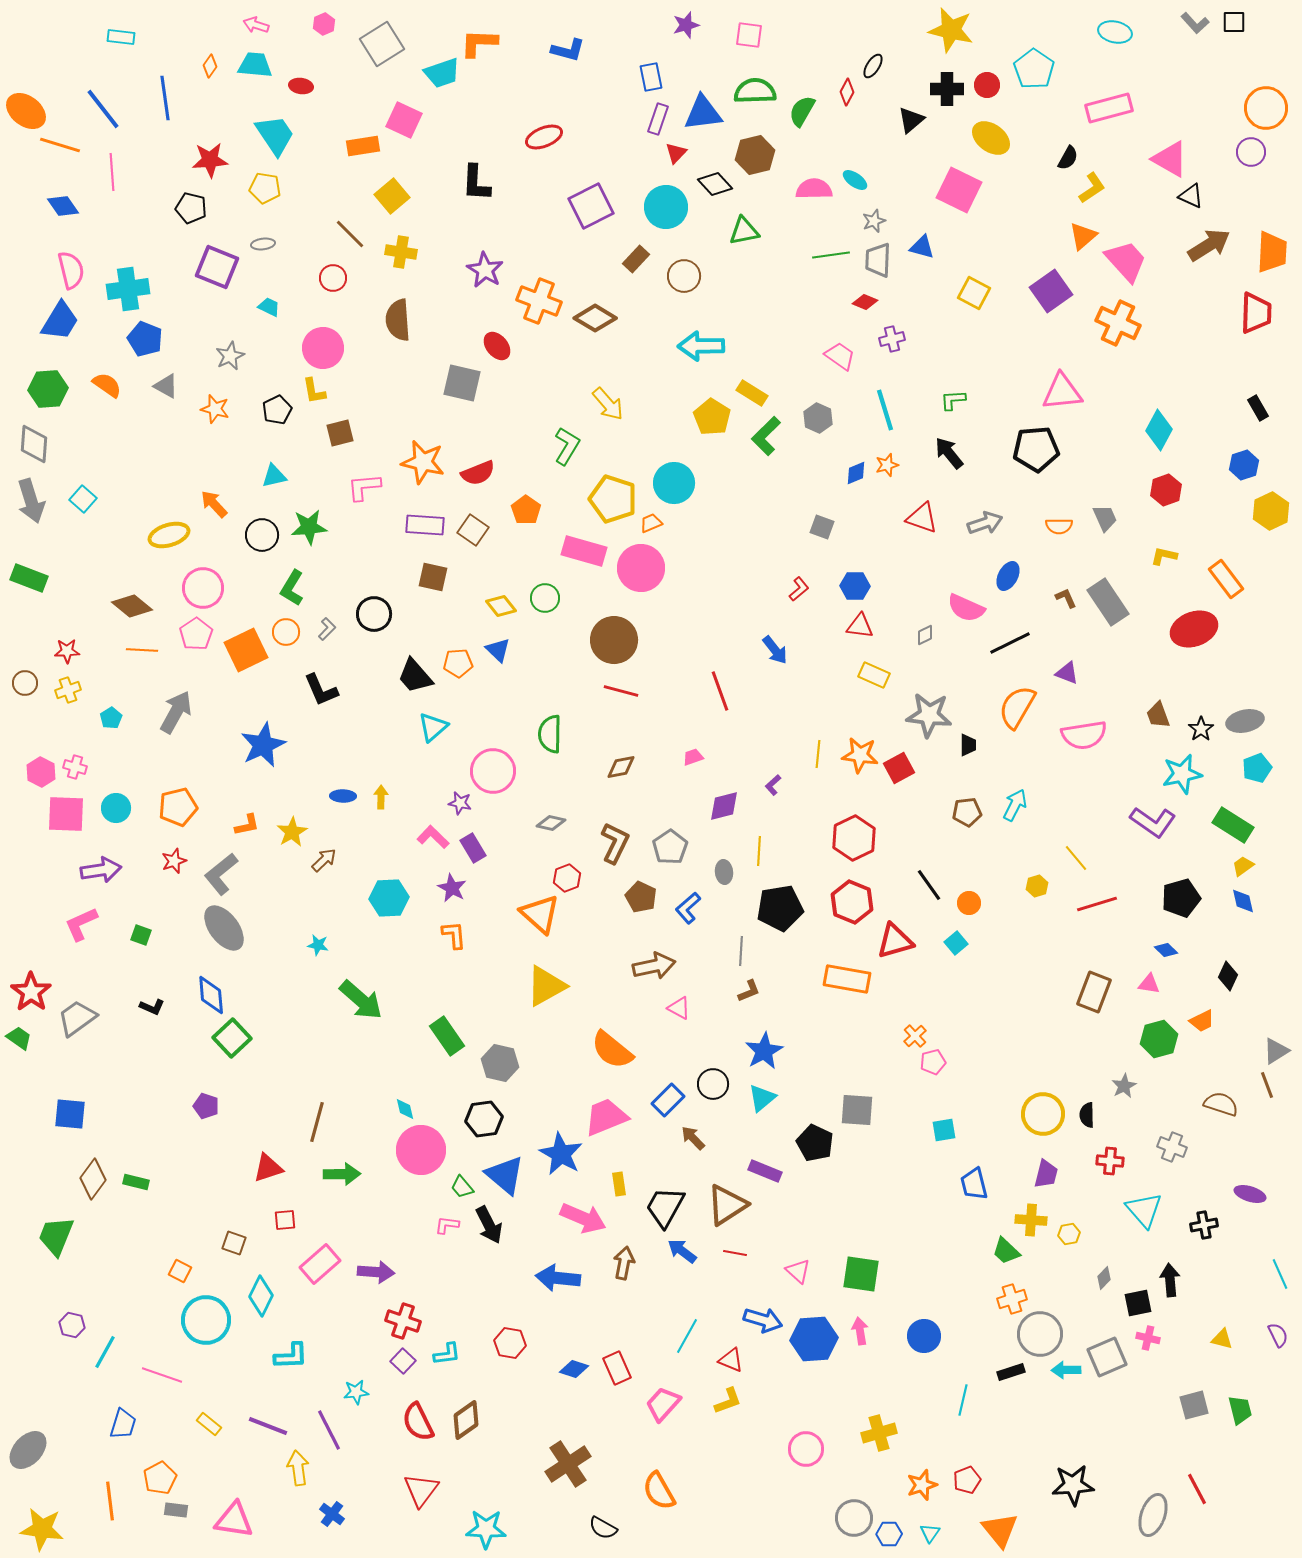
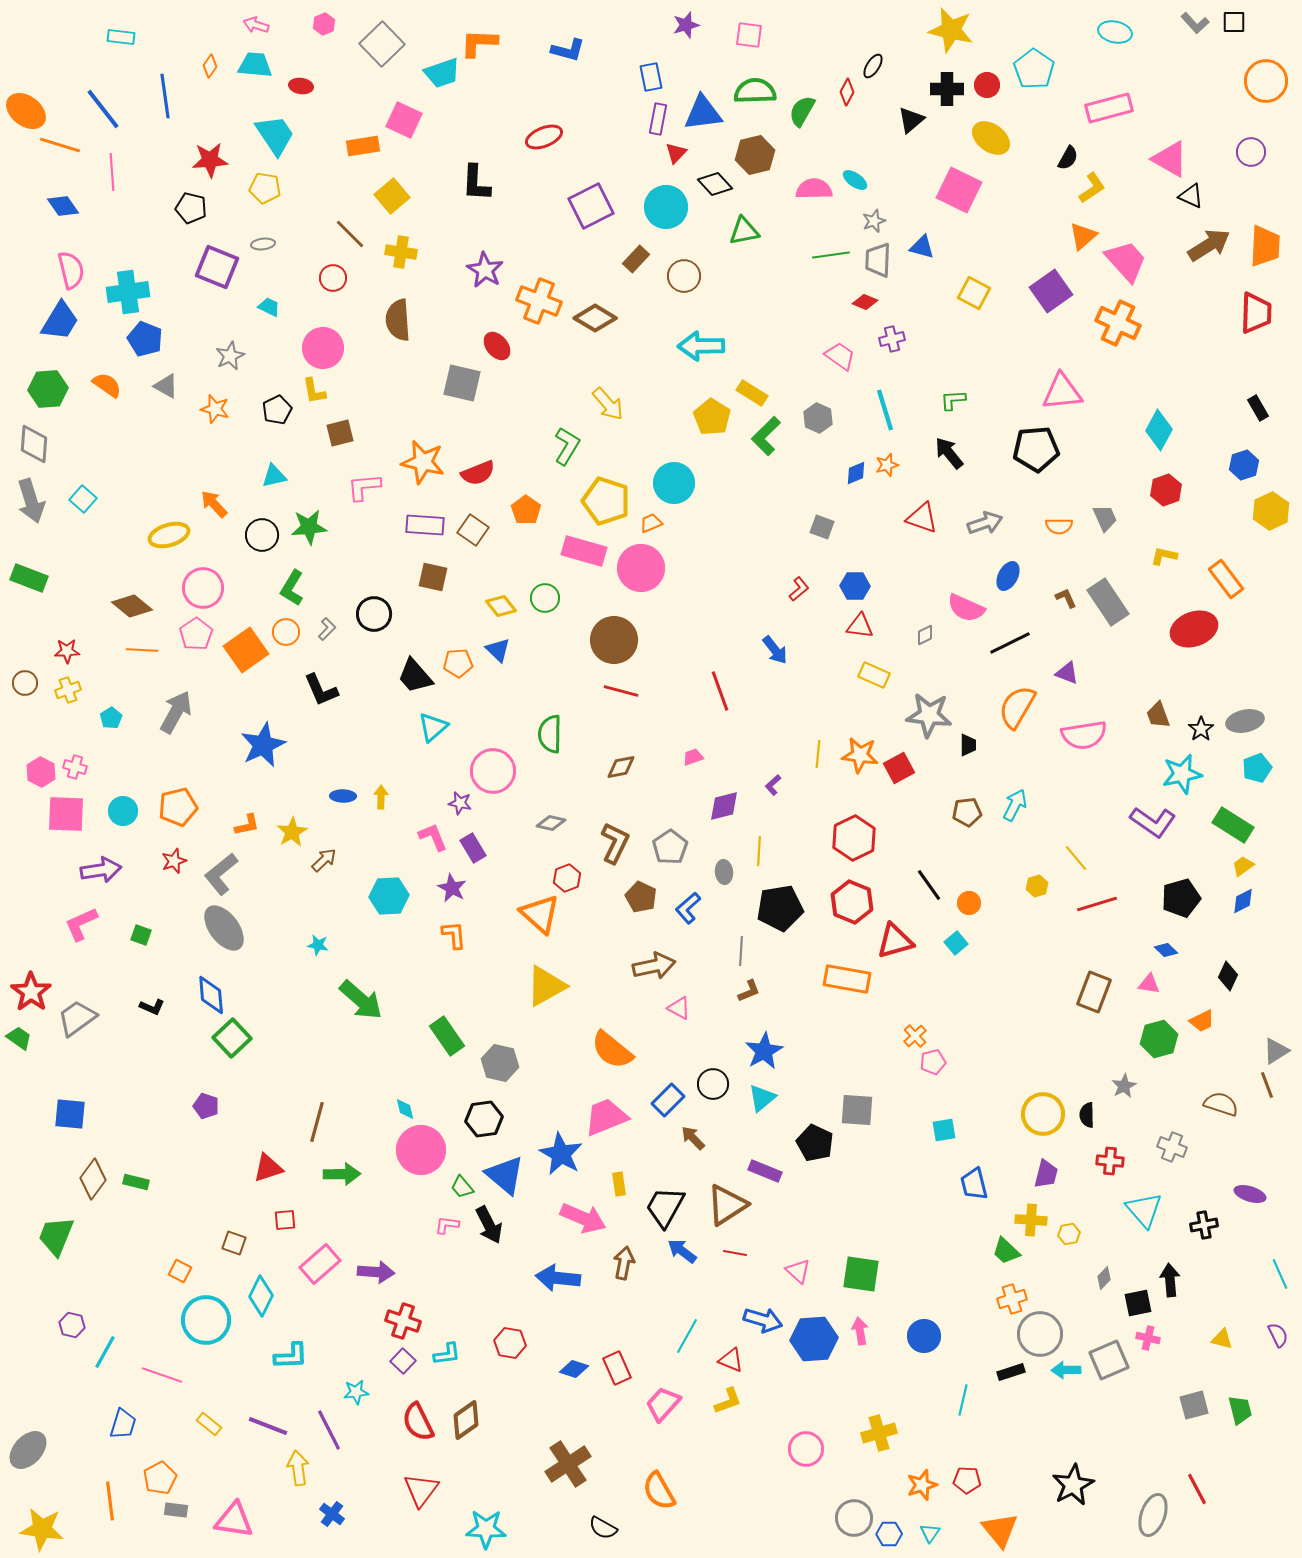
gray square at (382, 44): rotated 12 degrees counterclockwise
blue line at (165, 98): moved 2 px up
orange circle at (1266, 108): moved 27 px up
purple rectangle at (658, 119): rotated 8 degrees counterclockwise
orange trapezoid at (1272, 252): moved 7 px left, 6 px up
cyan cross at (128, 289): moved 3 px down
yellow pentagon at (613, 499): moved 7 px left, 2 px down
orange square at (246, 650): rotated 9 degrees counterclockwise
cyan circle at (116, 808): moved 7 px right, 3 px down
pink L-shape at (433, 837): rotated 24 degrees clockwise
cyan hexagon at (389, 898): moved 2 px up
blue diamond at (1243, 901): rotated 76 degrees clockwise
gray square at (1107, 1357): moved 2 px right, 3 px down
red pentagon at (967, 1480): rotated 24 degrees clockwise
black star at (1073, 1485): rotated 24 degrees counterclockwise
